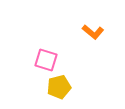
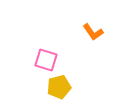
orange L-shape: rotated 15 degrees clockwise
